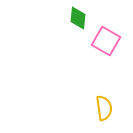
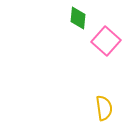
pink square: rotated 12 degrees clockwise
